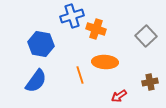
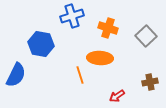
orange cross: moved 12 px right, 1 px up
orange ellipse: moved 5 px left, 4 px up
blue semicircle: moved 20 px left, 6 px up; rotated 10 degrees counterclockwise
red arrow: moved 2 px left
